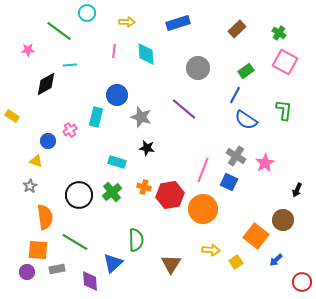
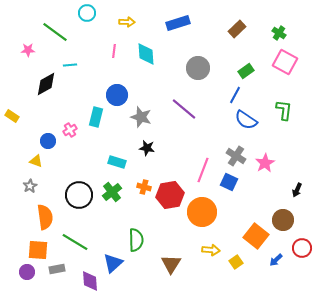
green line at (59, 31): moved 4 px left, 1 px down
orange circle at (203, 209): moved 1 px left, 3 px down
red circle at (302, 282): moved 34 px up
